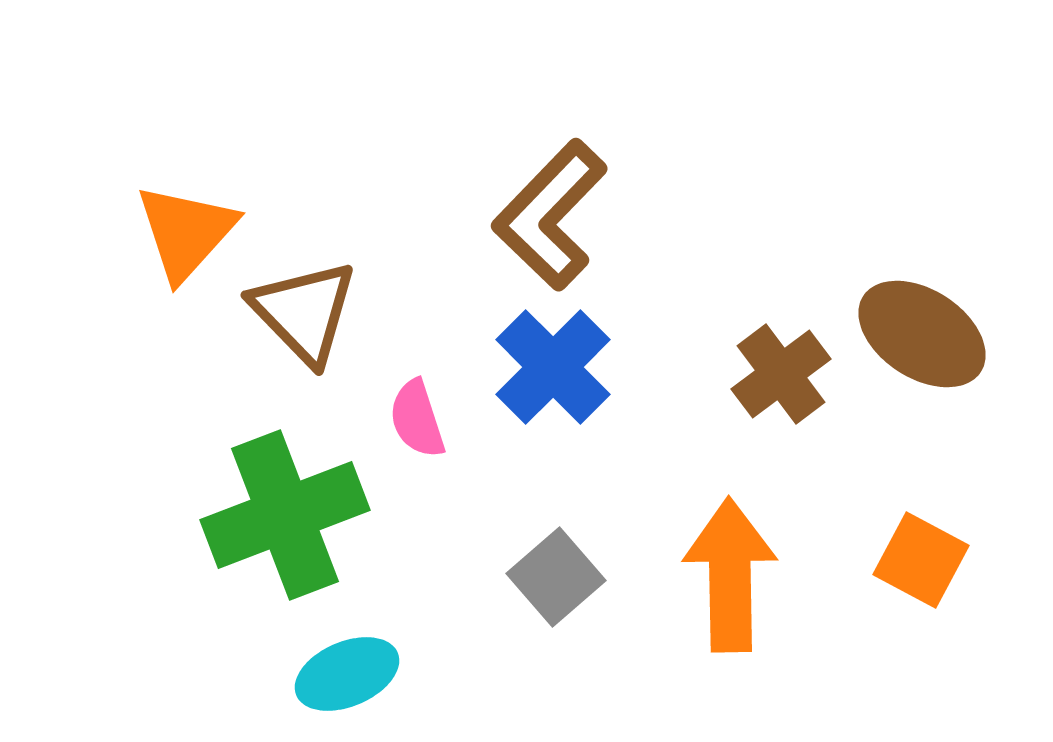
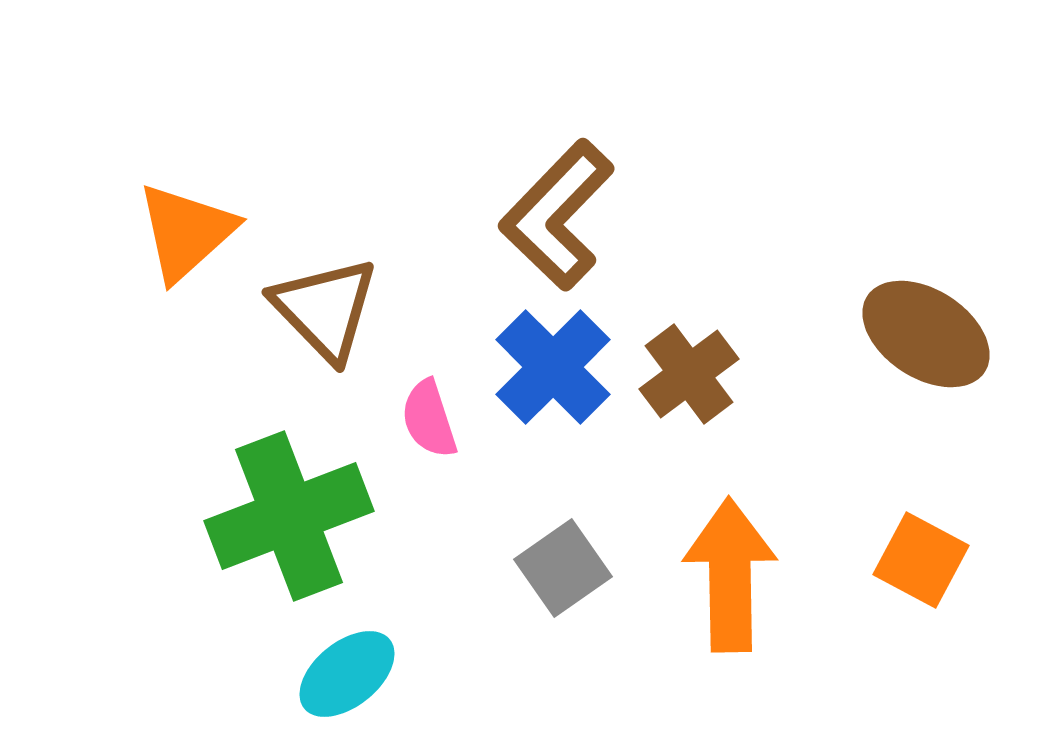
brown L-shape: moved 7 px right
orange triangle: rotated 6 degrees clockwise
brown triangle: moved 21 px right, 3 px up
brown ellipse: moved 4 px right
brown cross: moved 92 px left
pink semicircle: moved 12 px right
green cross: moved 4 px right, 1 px down
gray square: moved 7 px right, 9 px up; rotated 6 degrees clockwise
cyan ellipse: rotated 16 degrees counterclockwise
